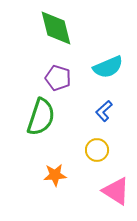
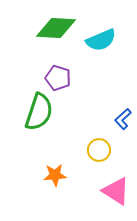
green diamond: rotated 72 degrees counterclockwise
cyan semicircle: moved 7 px left, 27 px up
blue L-shape: moved 19 px right, 8 px down
green semicircle: moved 2 px left, 5 px up
yellow circle: moved 2 px right
